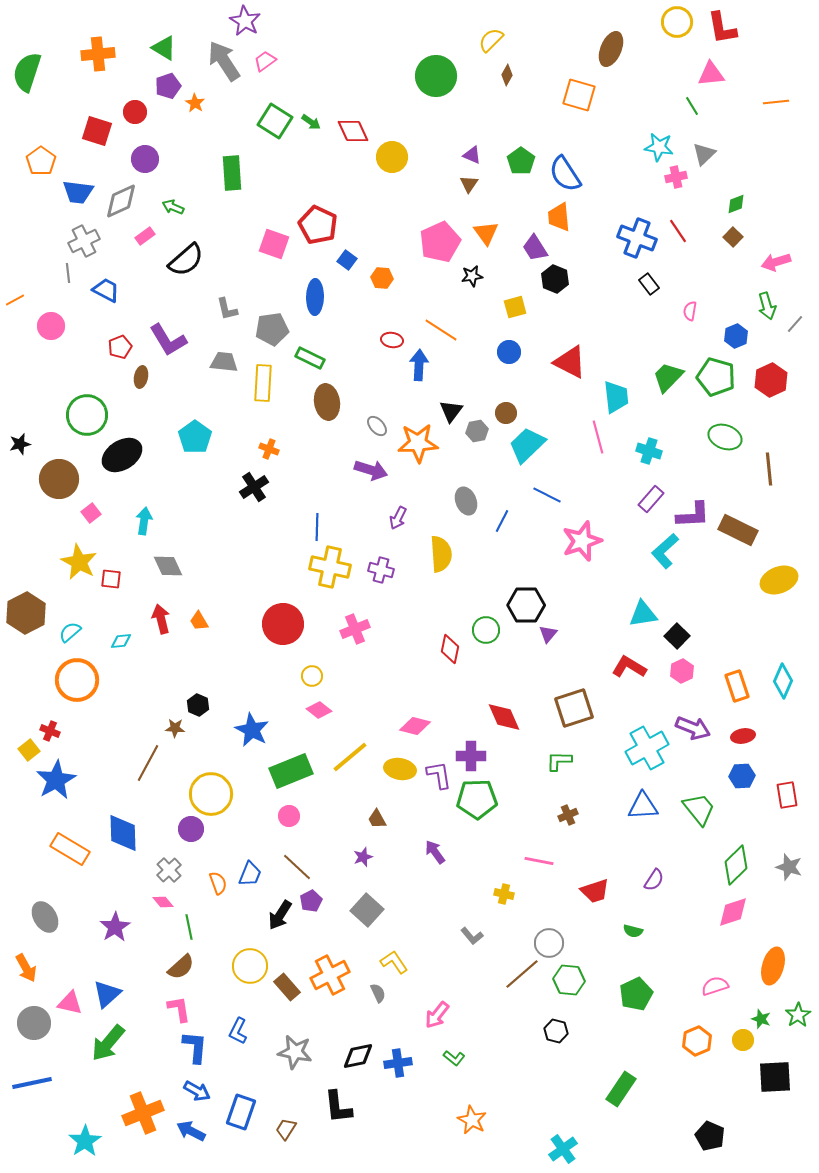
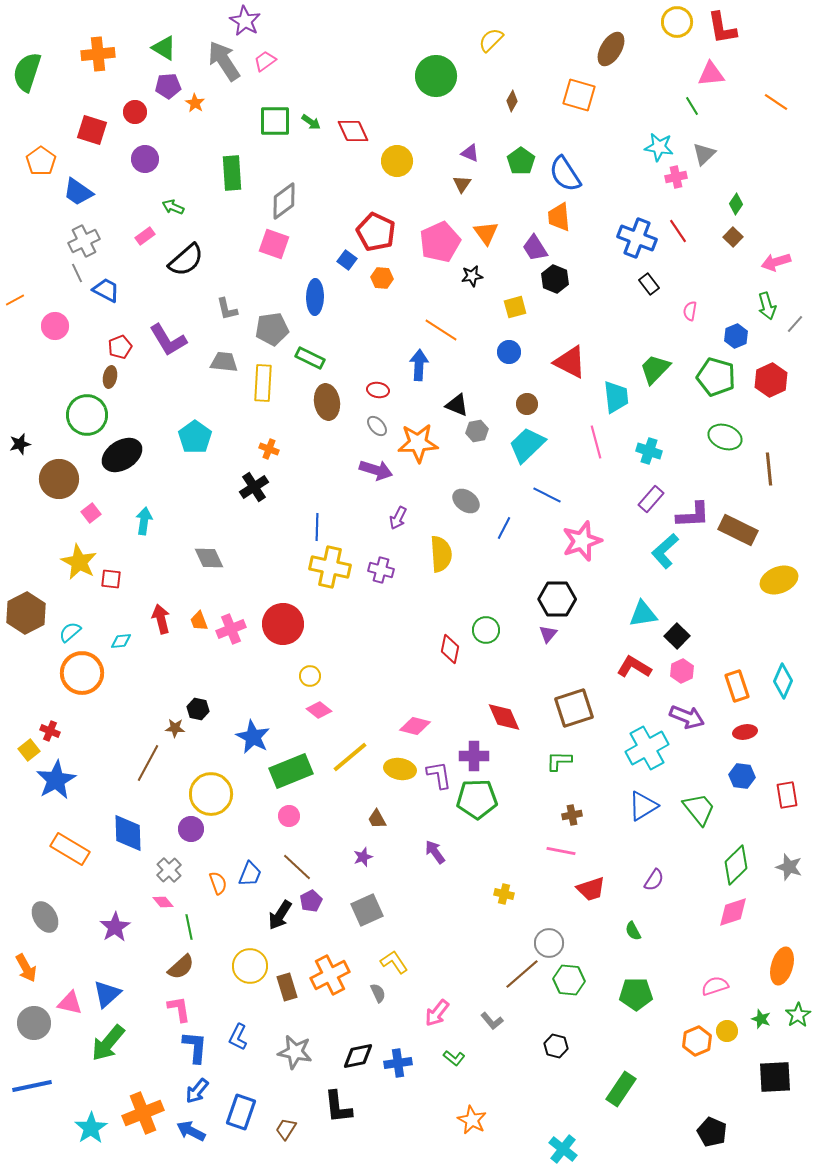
brown ellipse at (611, 49): rotated 8 degrees clockwise
brown diamond at (507, 75): moved 5 px right, 26 px down
purple pentagon at (168, 86): rotated 15 degrees clockwise
orange line at (776, 102): rotated 40 degrees clockwise
green square at (275, 121): rotated 32 degrees counterclockwise
red square at (97, 131): moved 5 px left, 1 px up
purple triangle at (472, 155): moved 2 px left, 2 px up
yellow circle at (392, 157): moved 5 px right, 4 px down
brown triangle at (469, 184): moved 7 px left
blue trapezoid at (78, 192): rotated 28 degrees clockwise
gray diamond at (121, 201): moved 163 px right; rotated 12 degrees counterclockwise
green diamond at (736, 204): rotated 35 degrees counterclockwise
red pentagon at (318, 225): moved 58 px right, 7 px down
gray line at (68, 273): moved 9 px right; rotated 18 degrees counterclockwise
pink circle at (51, 326): moved 4 px right
red ellipse at (392, 340): moved 14 px left, 50 px down
brown ellipse at (141, 377): moved 31 px left
green trapezoid at (668, 377): moved 13 px left, 8 px up
black triangle at (451, 411): moved 6 px right, 6 px up; rotated 45 degrees counterclockwise
brown circle at (506, 413): moved 21 px right, 9 px up
pink line at (598, 437): moved 2 px left, 5 px down
purple arrow at (371, 470): moved 5 px right
gray ellipse at (466, 501): rotated 32 degrees counterclockwise
blue line at (502, 521): moved 2 px right, 7 px down
gray diamond at (168, 566): moved 41 px right, 8 px up
black hexagon at (526, 605): moved 31 px right, 6 px up
orange trapezoid at (199, 621): rotated 10 degrees clockwise
pink cross at (355, 629): moved 124 px left
red L-shape at (629, 667): moved 5 px right
yellow circle at (312, 676): moved 2 px left
orange circle at (77, 680): moved 5 px right, 7 px up
black hexagon at (198, 705): moved 4 px down; rotated 10 degrees counterclockwise
purple arrow at (693, 728): moved 6 px left, 11 px up
blue star at (252, 730): moved 1 px right, 7 px down
red ellipse at (743, 736): moved 2 px right, 4 px up
purple cross at (471, 756): moved 3 px right
blue hexagon at (742, 776): rotated 10 degrees clockwise
blue triangle at (643, 806): rotated 28 degrees counterclockwise
brown cross at (568, 815): moved 4 px right; rotated 12 degrees clockwise
blue diamond at (123, 833): moved 5 px right
pink line at (539, 861): moved 22 px right, 10 px up
red trapezoid at (595, 891): moved 4 px left, 2 px up
gray square at (367, 910): rotated 24 degrees clockwise
green semicircle at (633, 931): rotated 48 degrees clockwise
gray L-shape at (472, 936): moved 20 px right, 85 px down
orange ellipse at (773, 966): moved 9 px right
brown rectangle at (287, 987): rotated 24 degrees clockwise
green pentagon at (636, 994): rotated 24 degrees clockwise
pink arrow at (437, 1015): moved 2 px up
blue L-shape at (238, 1031): moved 6 px down
black hexagon at (556, 1031): moved 15 px down
yellow circle at (743, 1040): moved 16 px left, 9 px up
blue line at (32, 1083): moved 3 px down
blue arrow at (197, 1091): rotated 100 degrees clockwise
black pentagon at (710, 1136): moved 2 px right, 4 px up
cyan star at (85, 1141): moved 6 px right, 13 px up
cyan cross at (563, 1149): rotated 16 degrees counterclockwise
